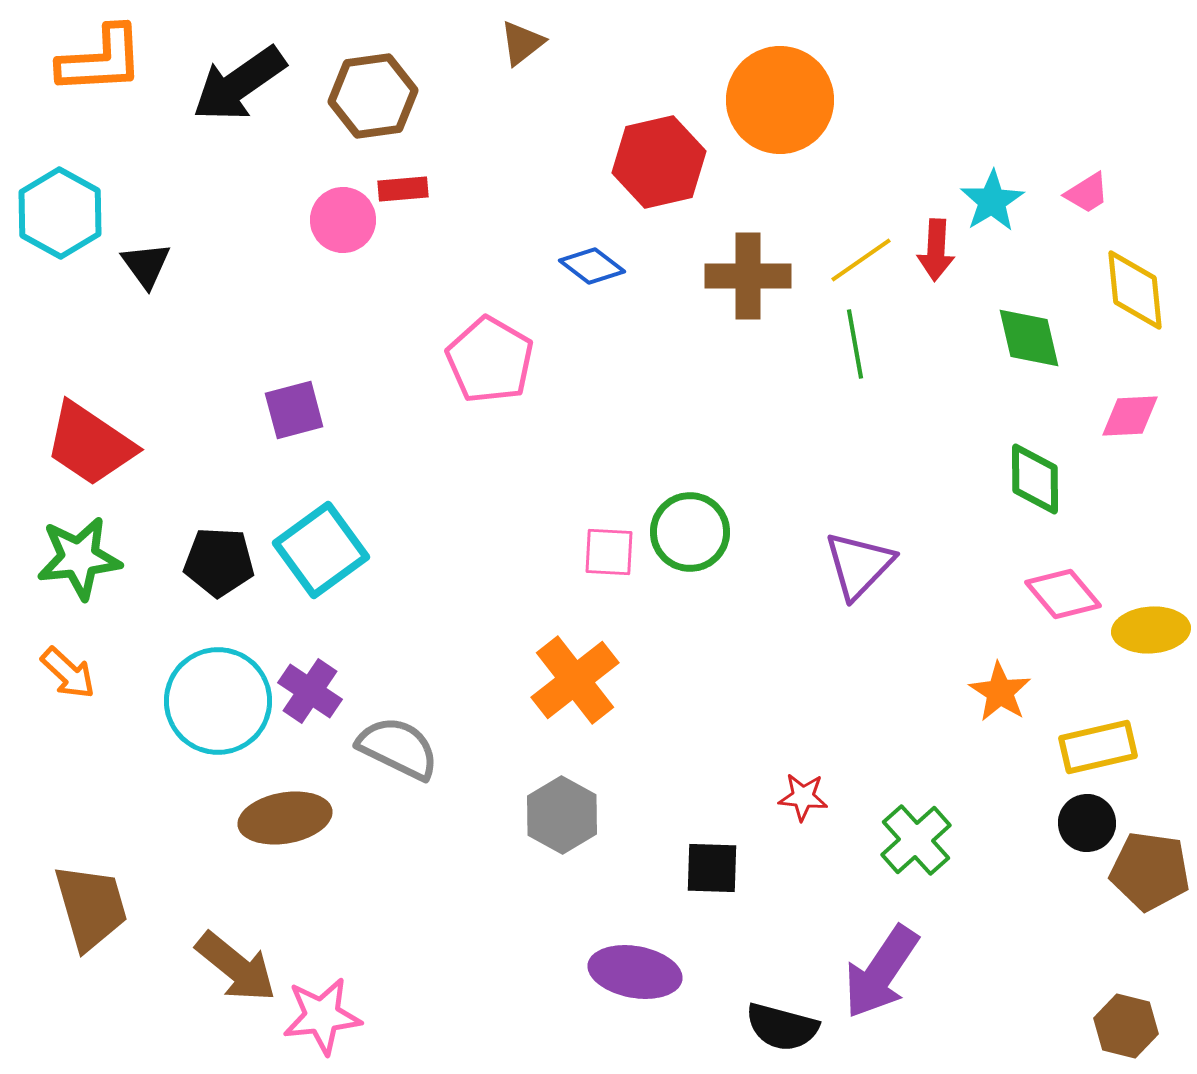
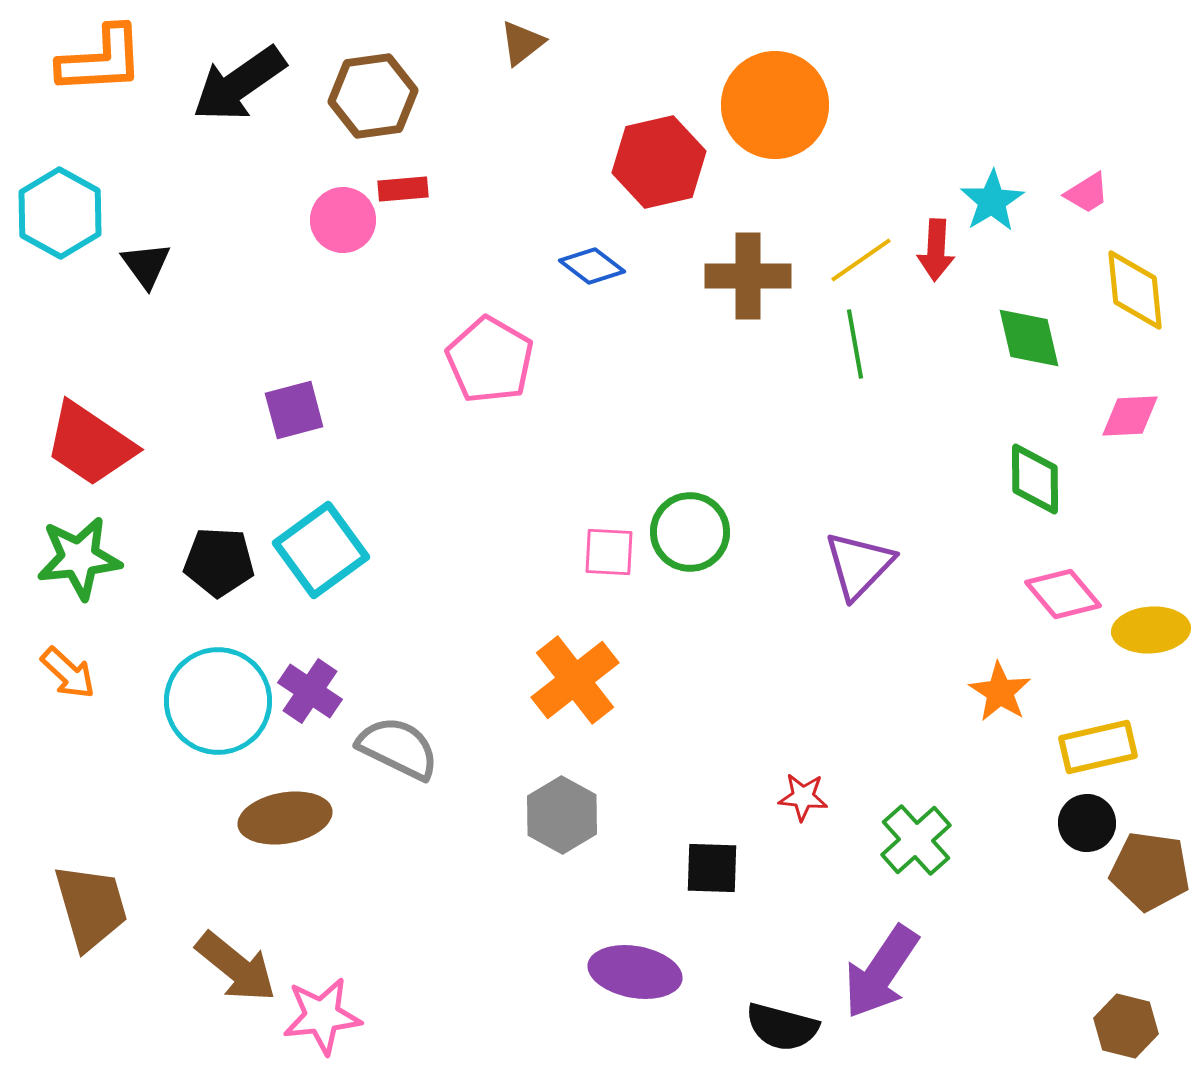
orange circle at (780, 100): moved 5 px left, 5 px down
